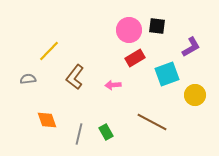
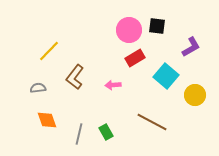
cyan square: moved 1 px left, 2 px down; rotated 30 degrees counterclockwise
gray semicircle: moved 10 px right, 9 px down
